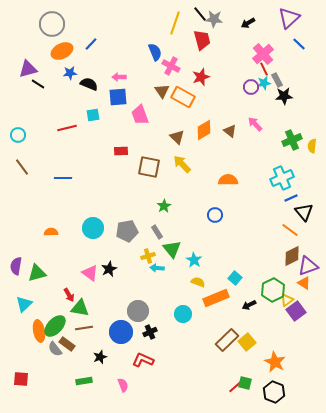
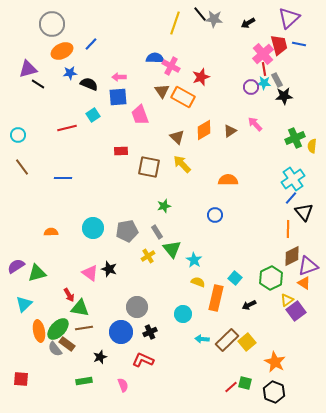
red trapezoid at (202, 40): moved 77 px right, 5 px down
blue line at (299, 44): rotated 32 degrees counterclockwise
blue semicircle at (155, 52): moved 6 px down; rotated 66 degrees counterclockwise
red line at (264, 69): rotated 16 degrees clockwise
cyan star at (264, 83): rotated 16 degrees clockwise
cyan square at (93, 115): rotated 24 degrees counterclockwise
brown triangle at (230, 131): rotated 48 degrees clockwise
green cross at (292, 140): moved 3 px right, 2 px up
cyan cross at (282, 178): moved 11 px right, 1 px down; rotated 10 degrees counterclockwise
blue line at (291, 198): rotated 24 degrees counterclockwise
green star at (164, 206): rotated 16 degrees clockwise
orange line at (290, 230): moved 2 px left, 1 px up; rotated 54 degrees clockwise
yellow cross at (148, 256): rotated 16 degrees counterclockwise
purple semicircle at (16, 266): rotated 48 degrees clockwise
cyan arrow at (157, 268): moved 45 px right, 71 px down
black star at (109, 269): rotated 28 degrees counterclockwise
green hexagon at (273, 290): moved 2 px left, 12 px up
orange rectangle at (216, 298): rotated 55 degrees counterclockwise
gray circle at (138, 311): moved 1 px left, 4 px up
green ellipse at (55, 326): moved 3 px right, 3 px down
red line at (235, 387): moved 4 px left
